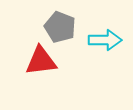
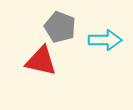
red triangle: rotated 20 degrees clockwise
